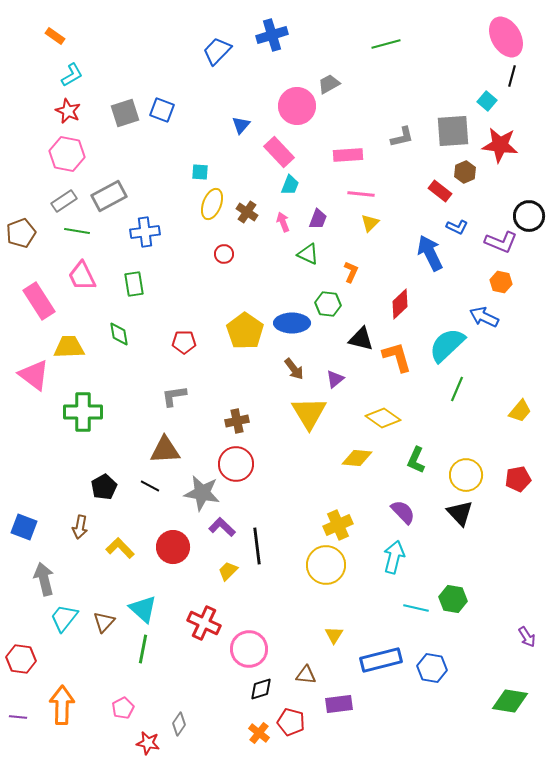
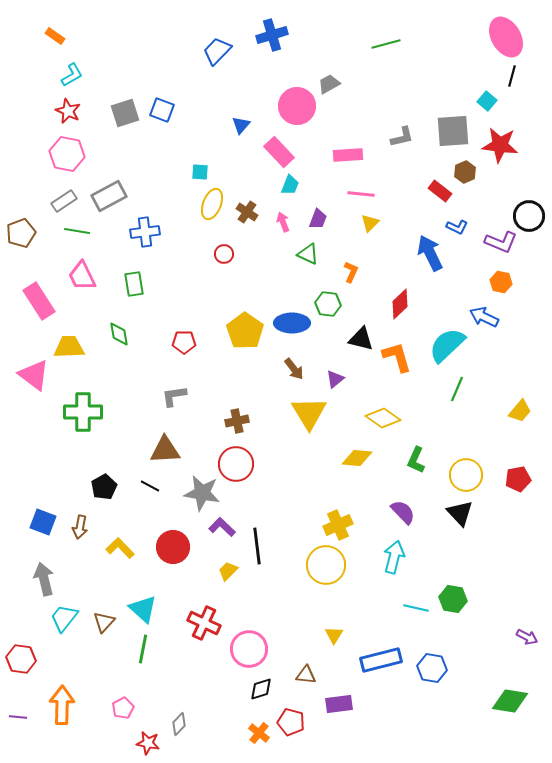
blue square at (24, 527): moved 19 px right, 5 px up
purple arrow at (527, 637): rotated 30 degrees counterclockwise
gray diamond at (179, 724): rotated 10 degrees clockwise
